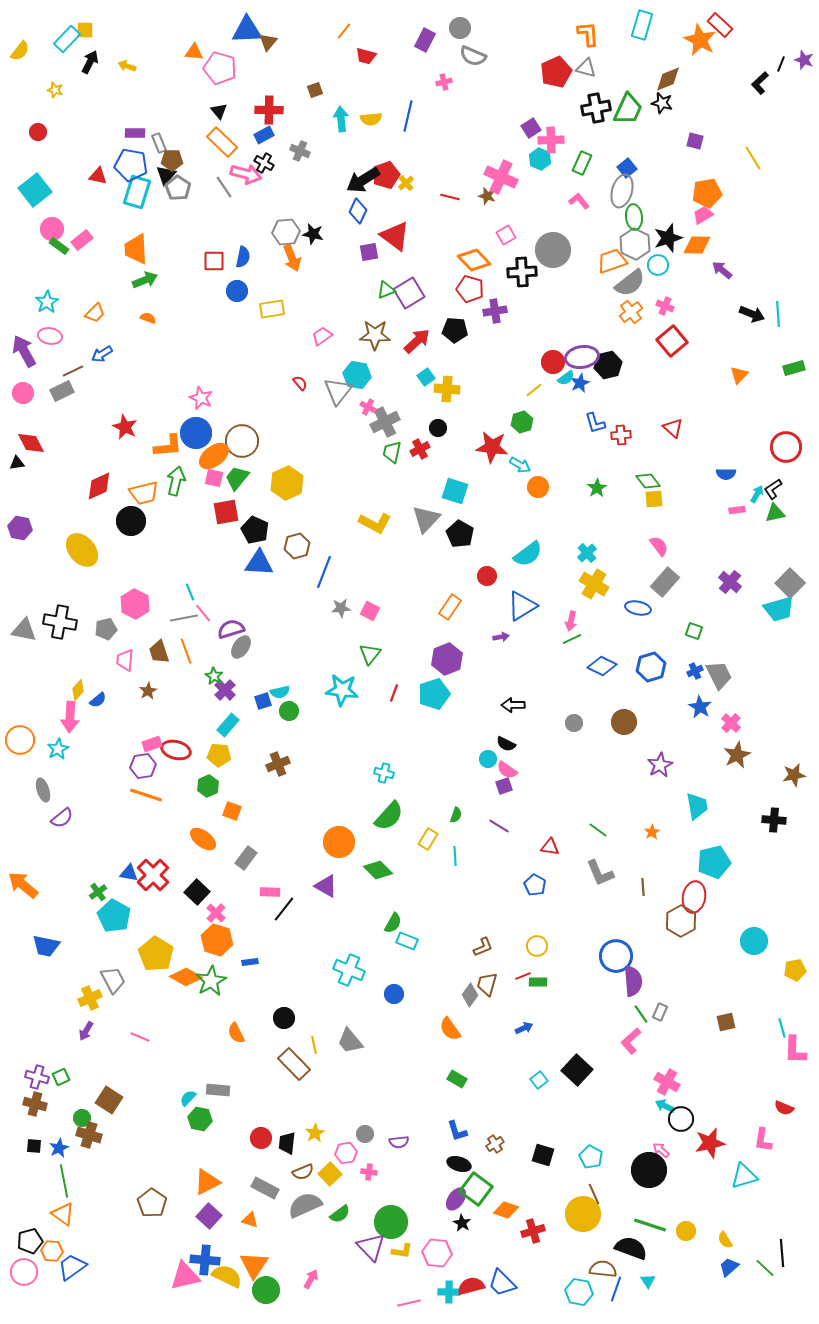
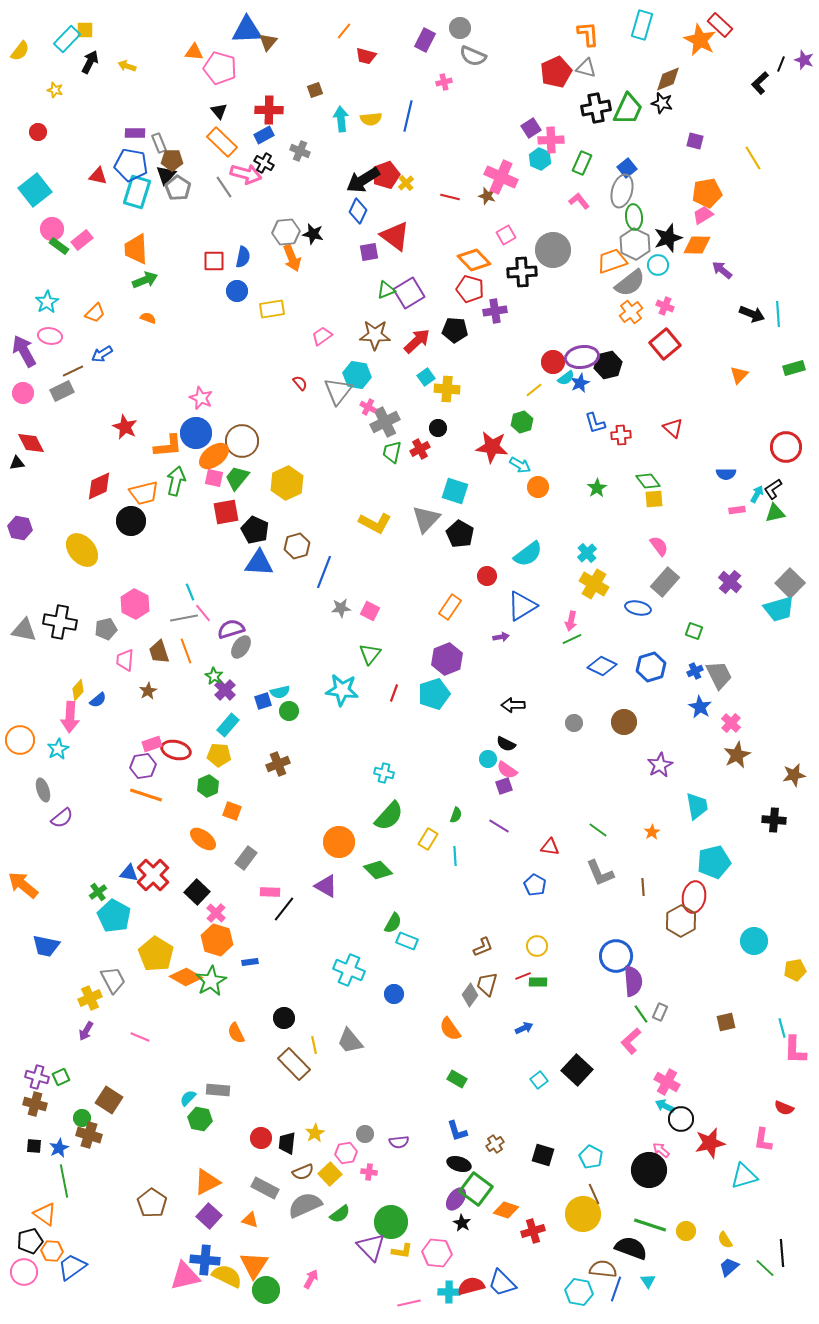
red square at (672, 341): moved 7 px left, 3 px down
orange triangle at (63, 1214): moved 18 px left
